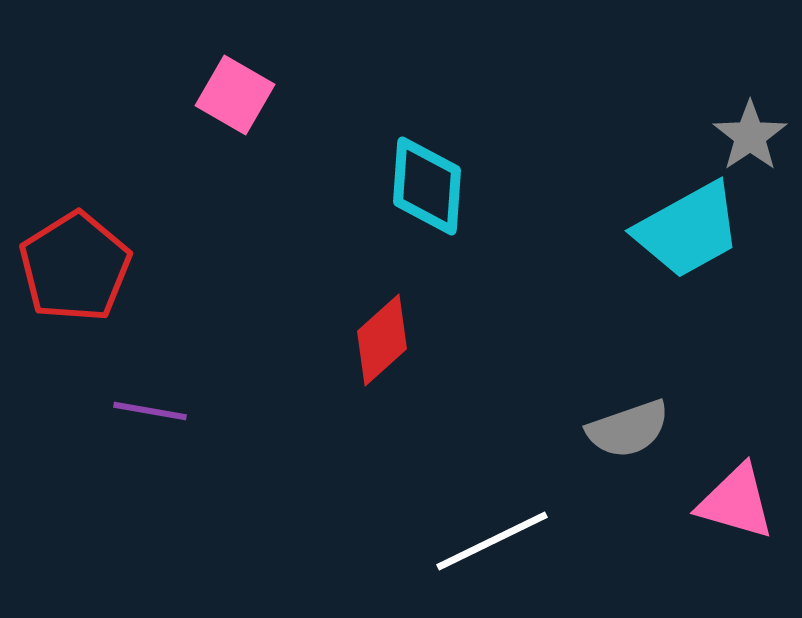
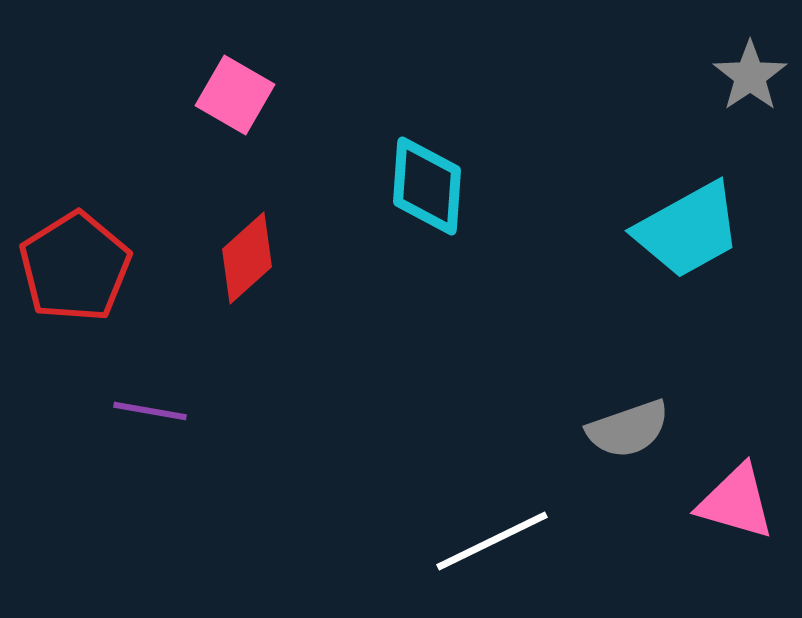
gray star: moved 60 px up
red diamond: moved 135 px left, 82 px up
